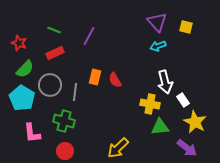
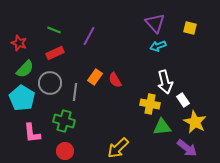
purple triangle: moved 2 px left, 1 px down
yellow square: moved 4 px right, 1 px down
orange rectangle: rotated 21 degrees clockwise
gray circle: moved 2 px up
green triangle: moved 2 px right
